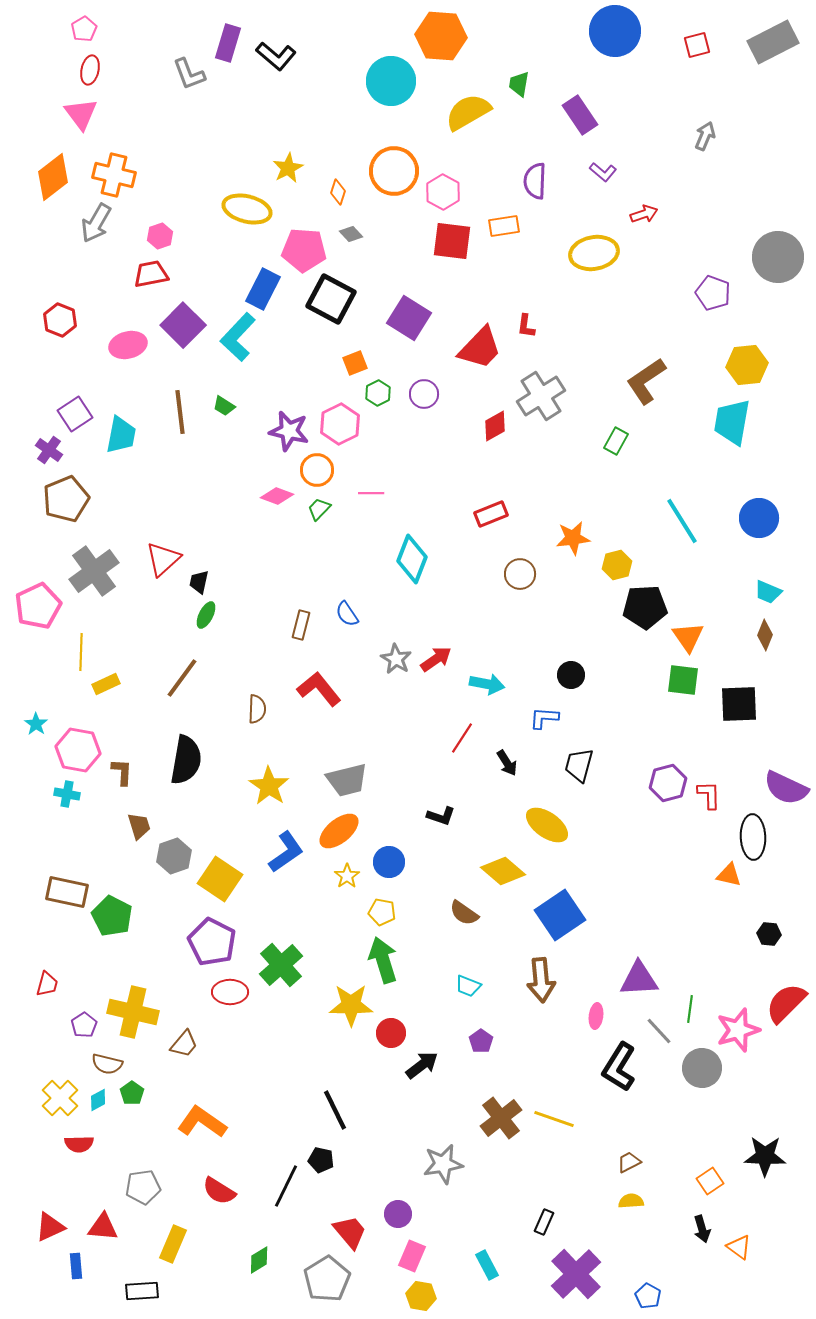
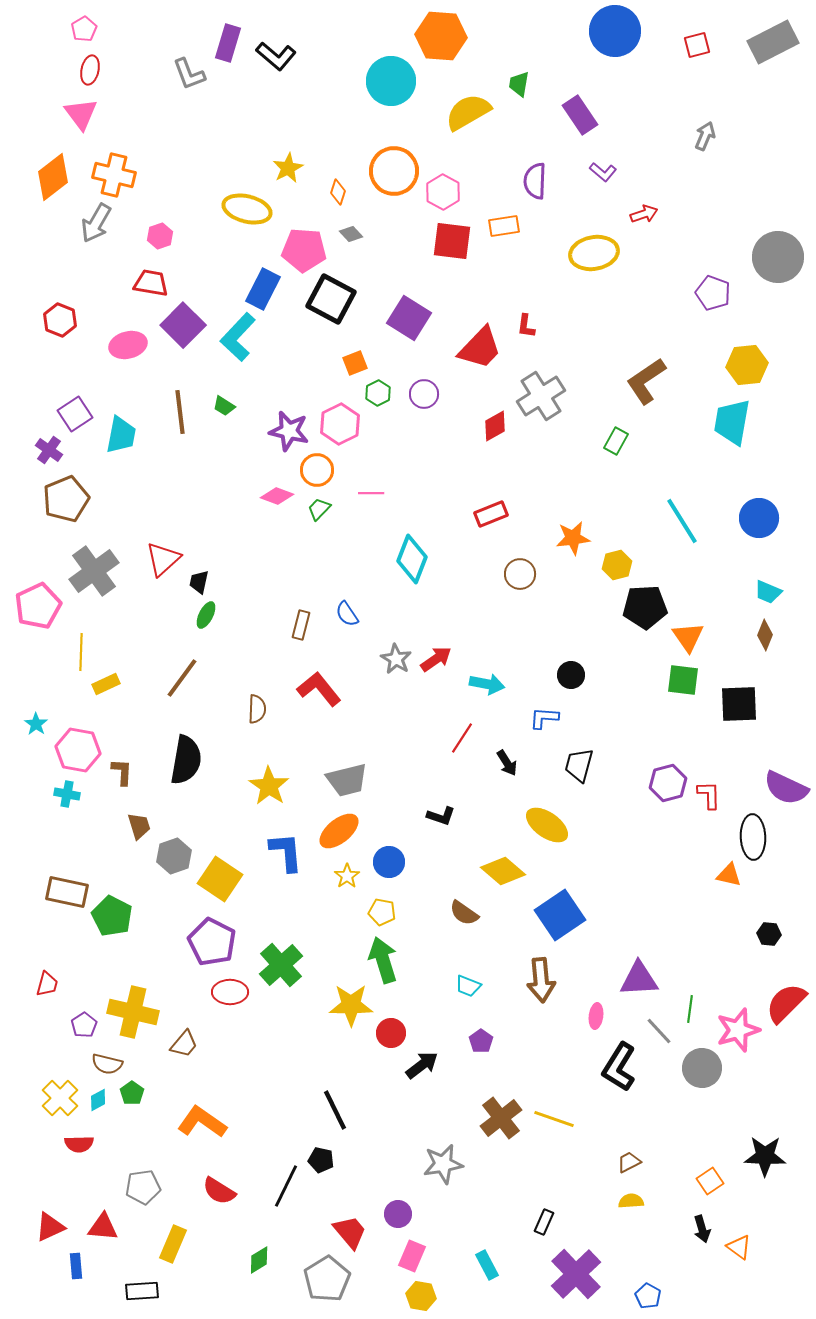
red trapezoid at (151, 274): moved 9 px down; rotated 21 degrees clockwise
blue L-shape at (286, 852): rotated 60 degrees counterclockwise
